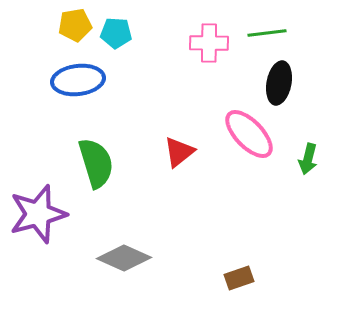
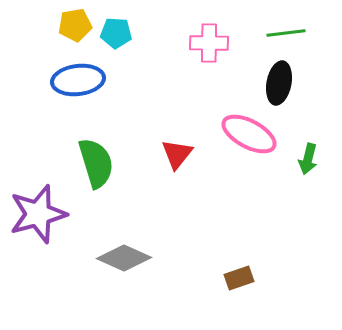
green line: moved 19 px right
pink ellipse: rotated 18 degrees counterclockwise
red triangle: moved 2 px left, 2 px down; rotated 12 degrees counterclockwise
